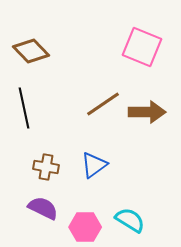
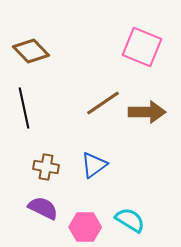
brown line: moved 1 px up
